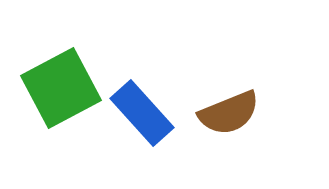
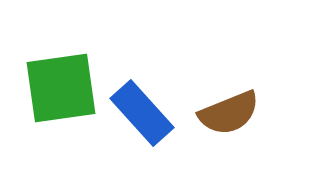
green square: rotated 20 degrees clockwise
